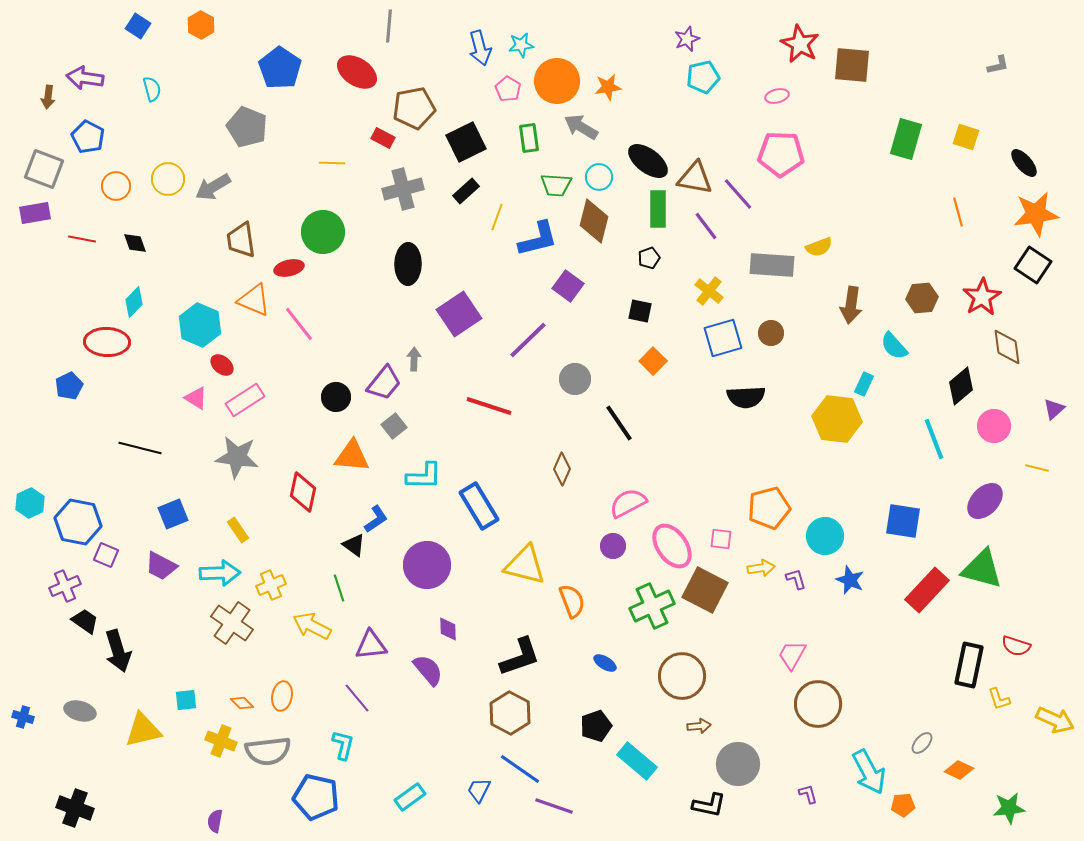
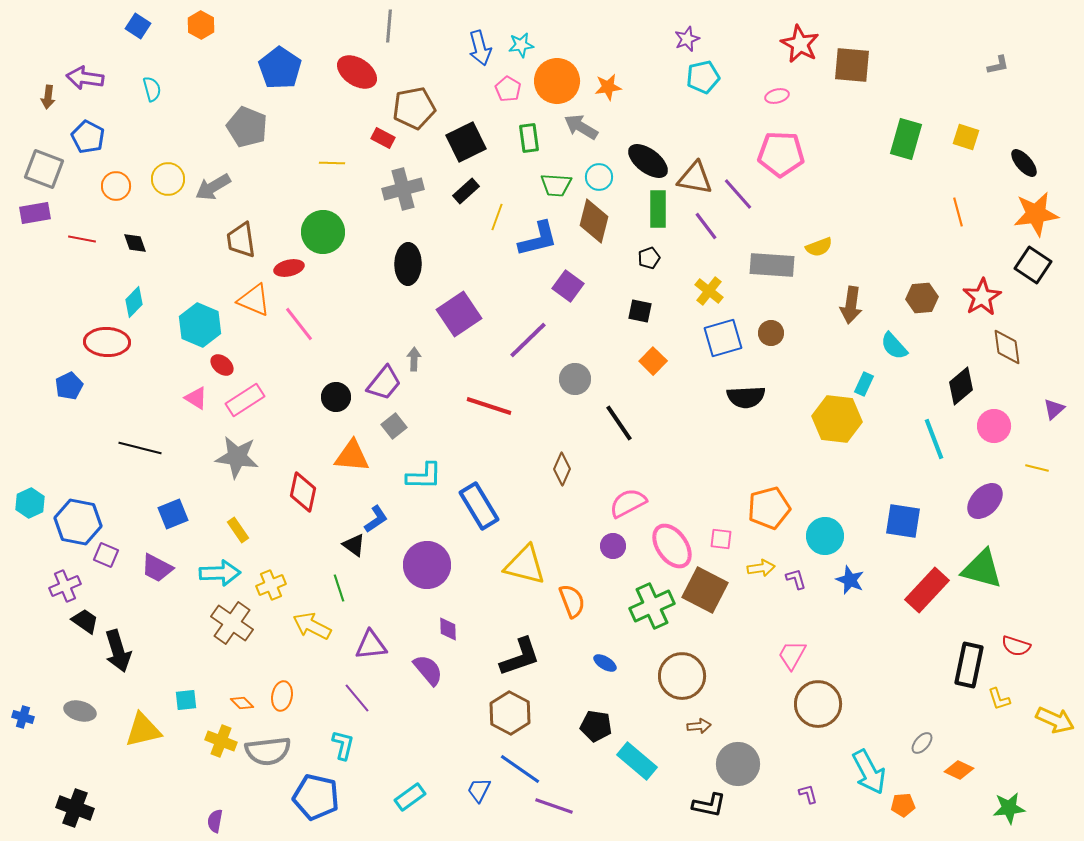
purple trapezoid at (161, 566): moved 4 px left, 2 px down
black pentagon at (596, 726): rotated 28 degrees clockwise
